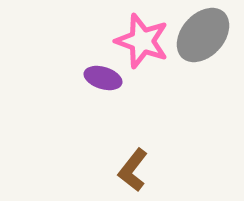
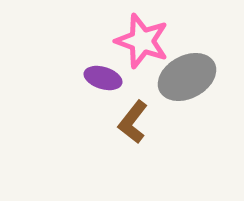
gray ellipse: moved 16 px left, 42 px down; rotated 20 degrees clockwise
brown L-shape: moved 48 px up
